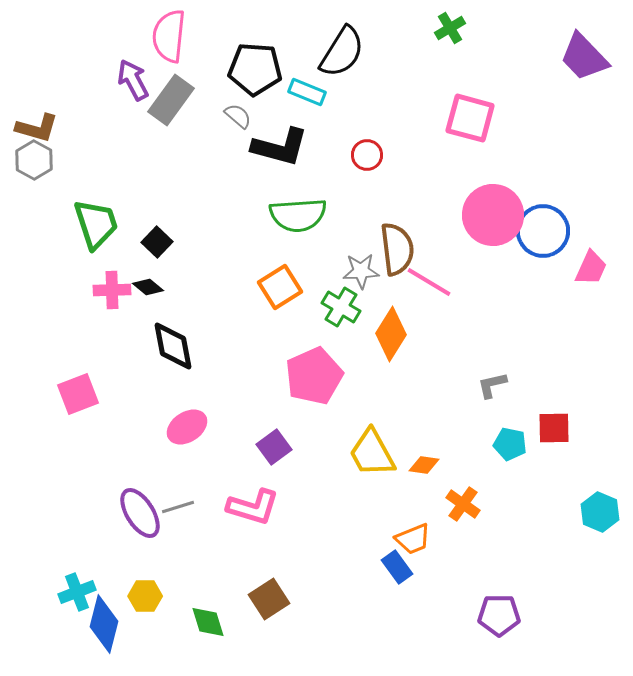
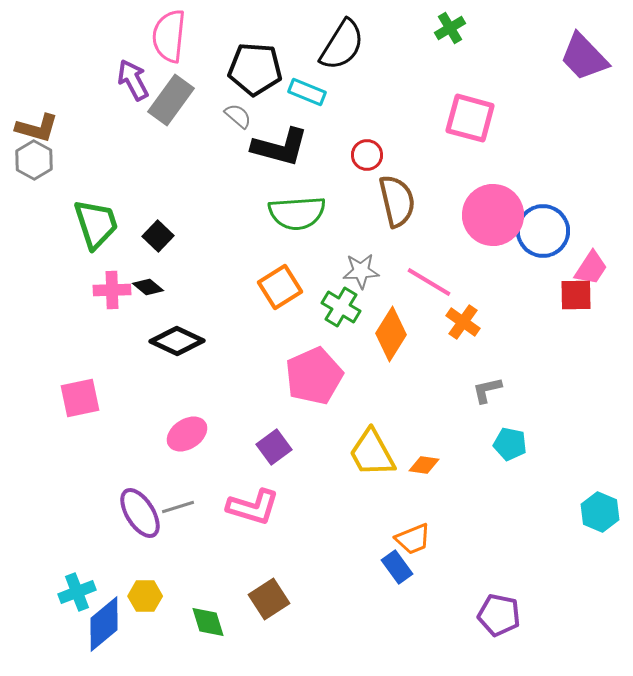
black semicircle at (342, 52): moved 7 px up
green semicircle at (298, 215): moved 1 px left, 2 px up
black square at (157, 242): moved 1 px right, 6 px up
brown semicircle at (397, 249): moved 48 px up; rotated 6 degrees counterclockwise
pink trapezoid at (591, 268): rotated 9 degrees clockwise
black diamond at (173, 346): moved 4 px right, 5 px up; rotated 54 degrees counterclockwise
gray L-shape at (492, 385): moved 5 px left, 5 px down
pink square at (78, 394): moved 2 px right, 4 px down; rotated 9 degrees clockwise
pink ellipse at (187, 427): moved 7 px down
red square at (554, 428): moved 22 px right, 133 px up
orange cross at (463, 504): moved 182 px up
purple pentagon at (499, 615): rotated 12 degrees clockwise
blue diamond at (104, 624): rotated 36 degrees clockwise
